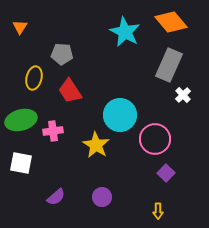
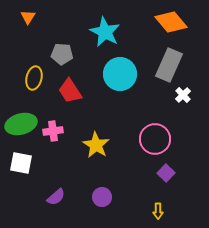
orange triangle: moved 8 px right, 10 px up
cyan star: moved 20 px left
cyan circle: moved 41 px up
green ellipse: moved 4 px down
